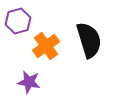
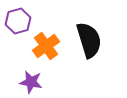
purple star: moved 2 px right
